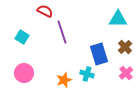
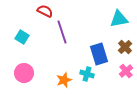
cyan triangle: moved 1 px right; rotated 12 degrees counterclockwise
pink cross: moved 2 px up
